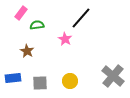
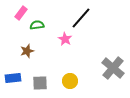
brown star: rotated 24 degrees clockwise
gray cross: moved 8 px up
